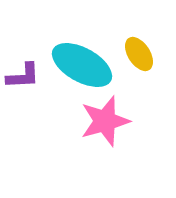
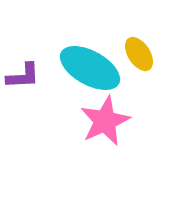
cyan ellipse: moved 8 px right, 3 px down
pink star: rotated 9 degrees counterclockwise
